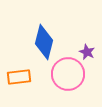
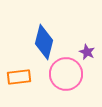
pink circle: moved 2 px left
